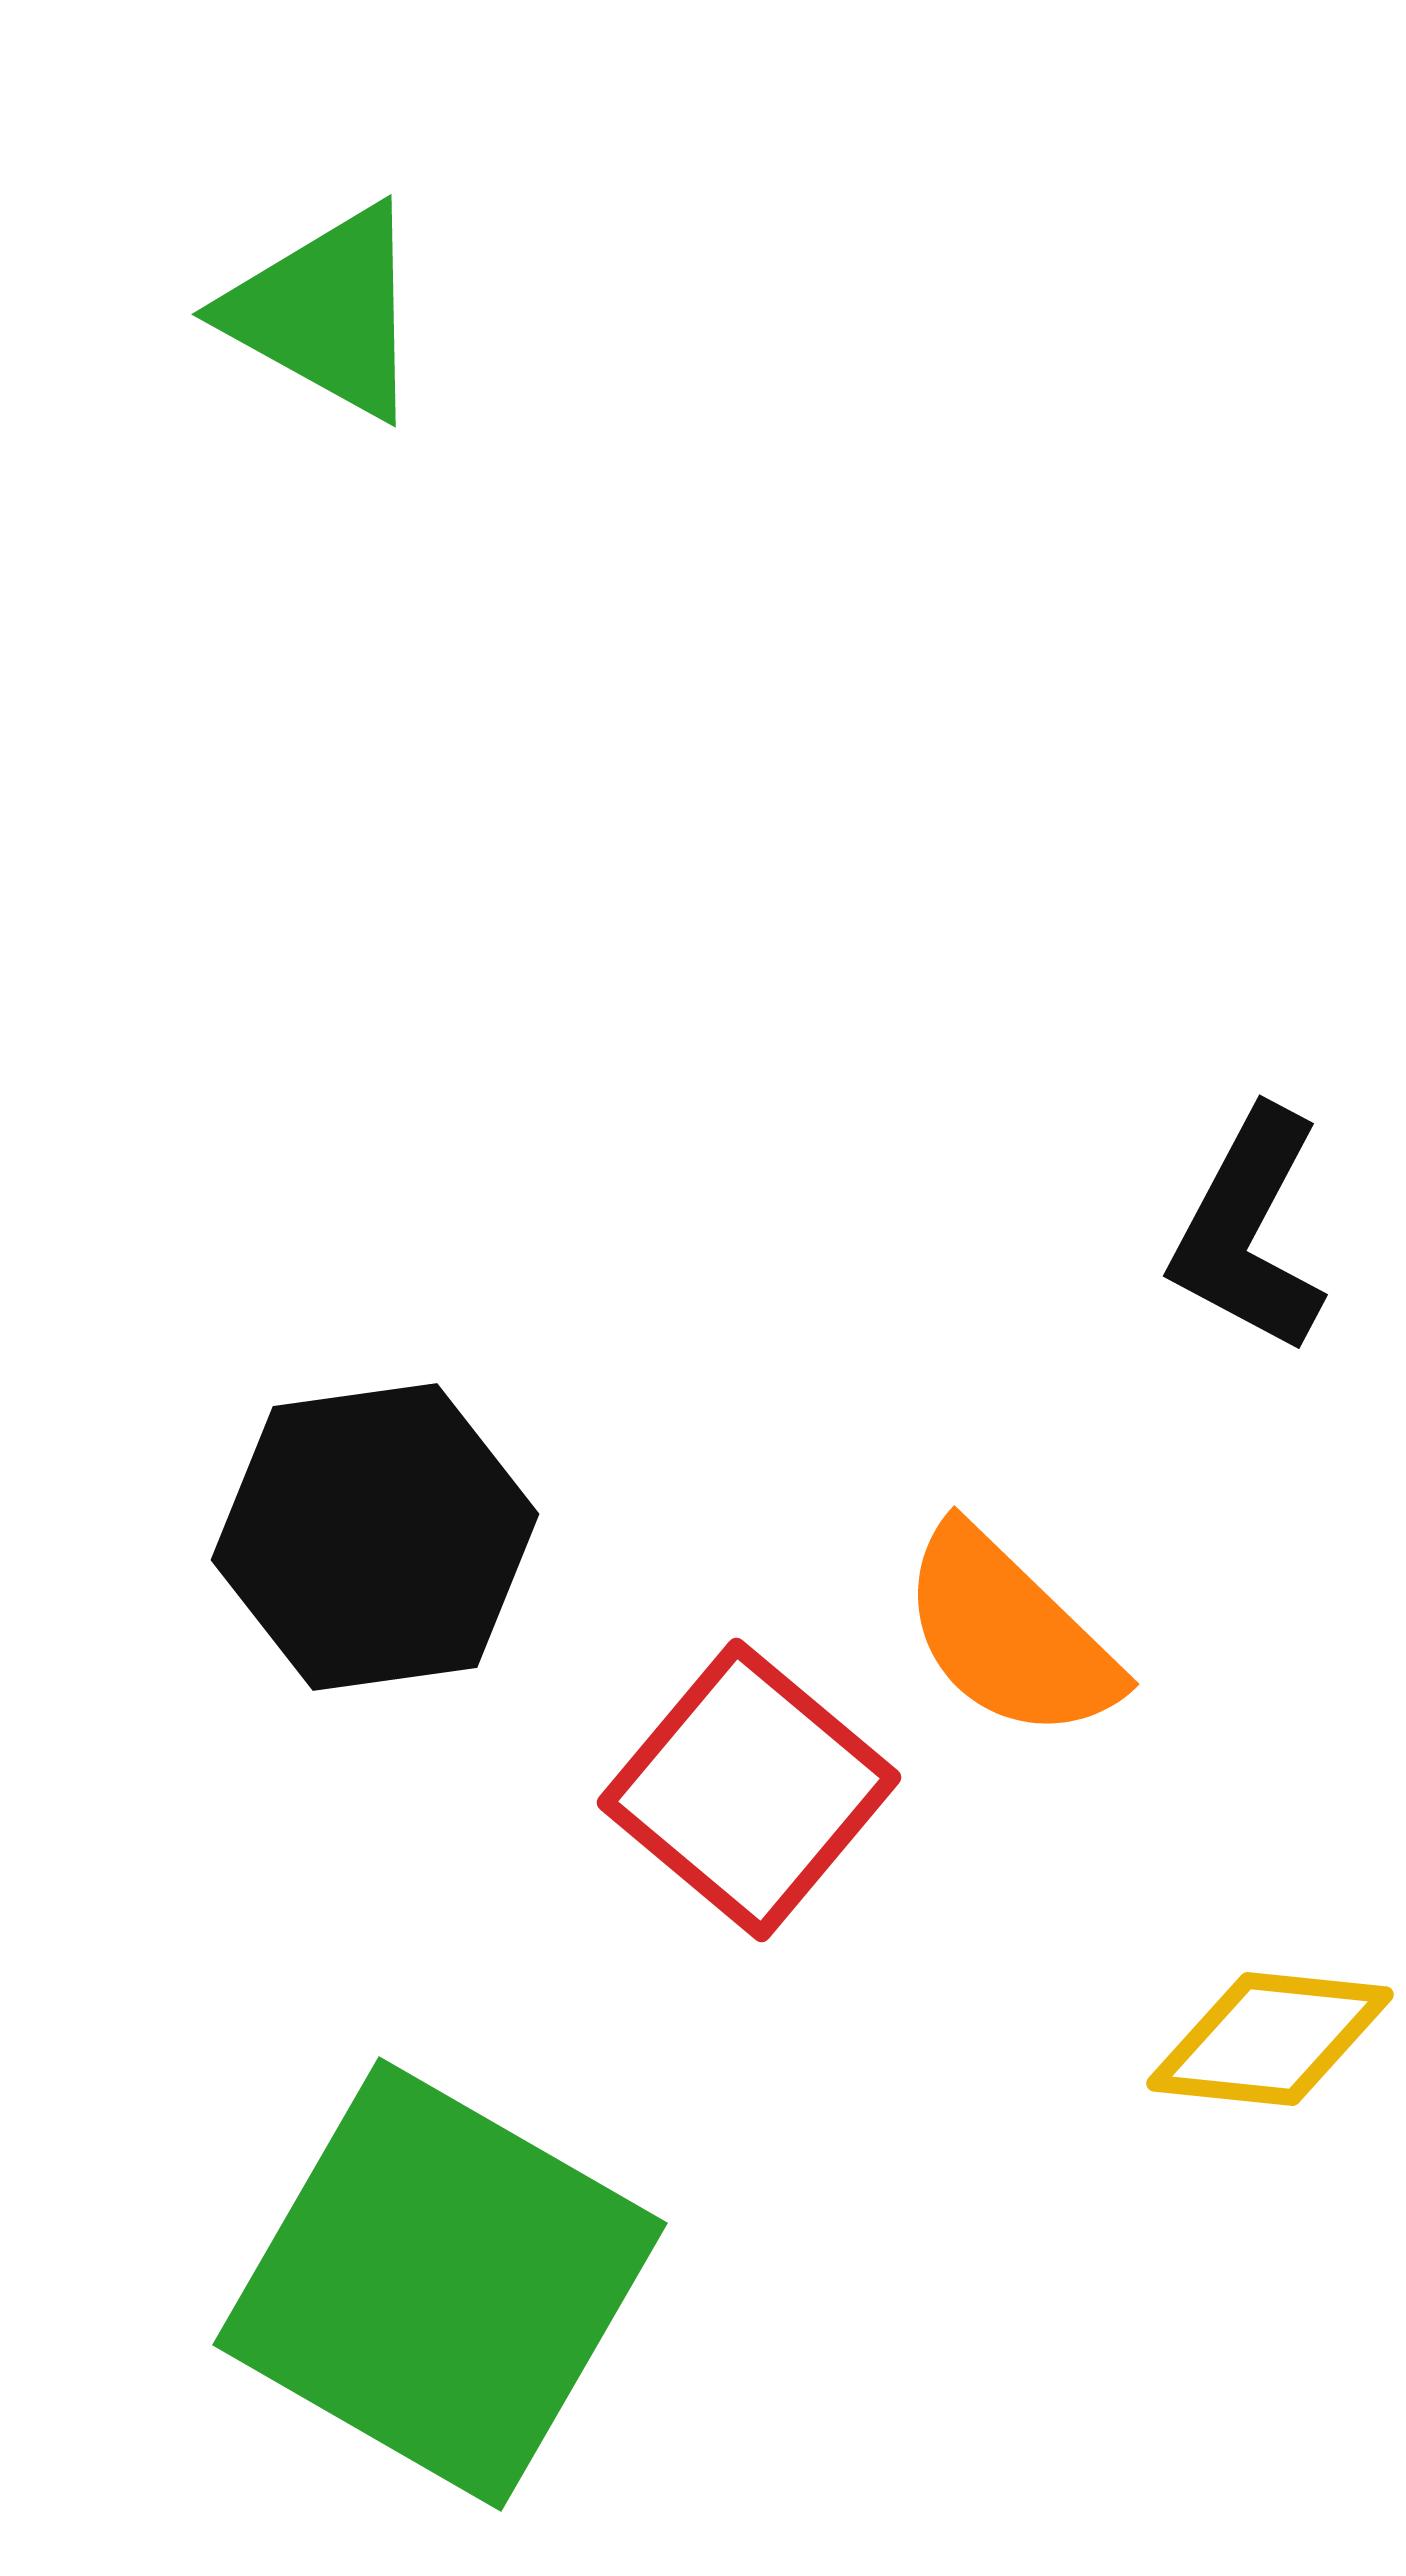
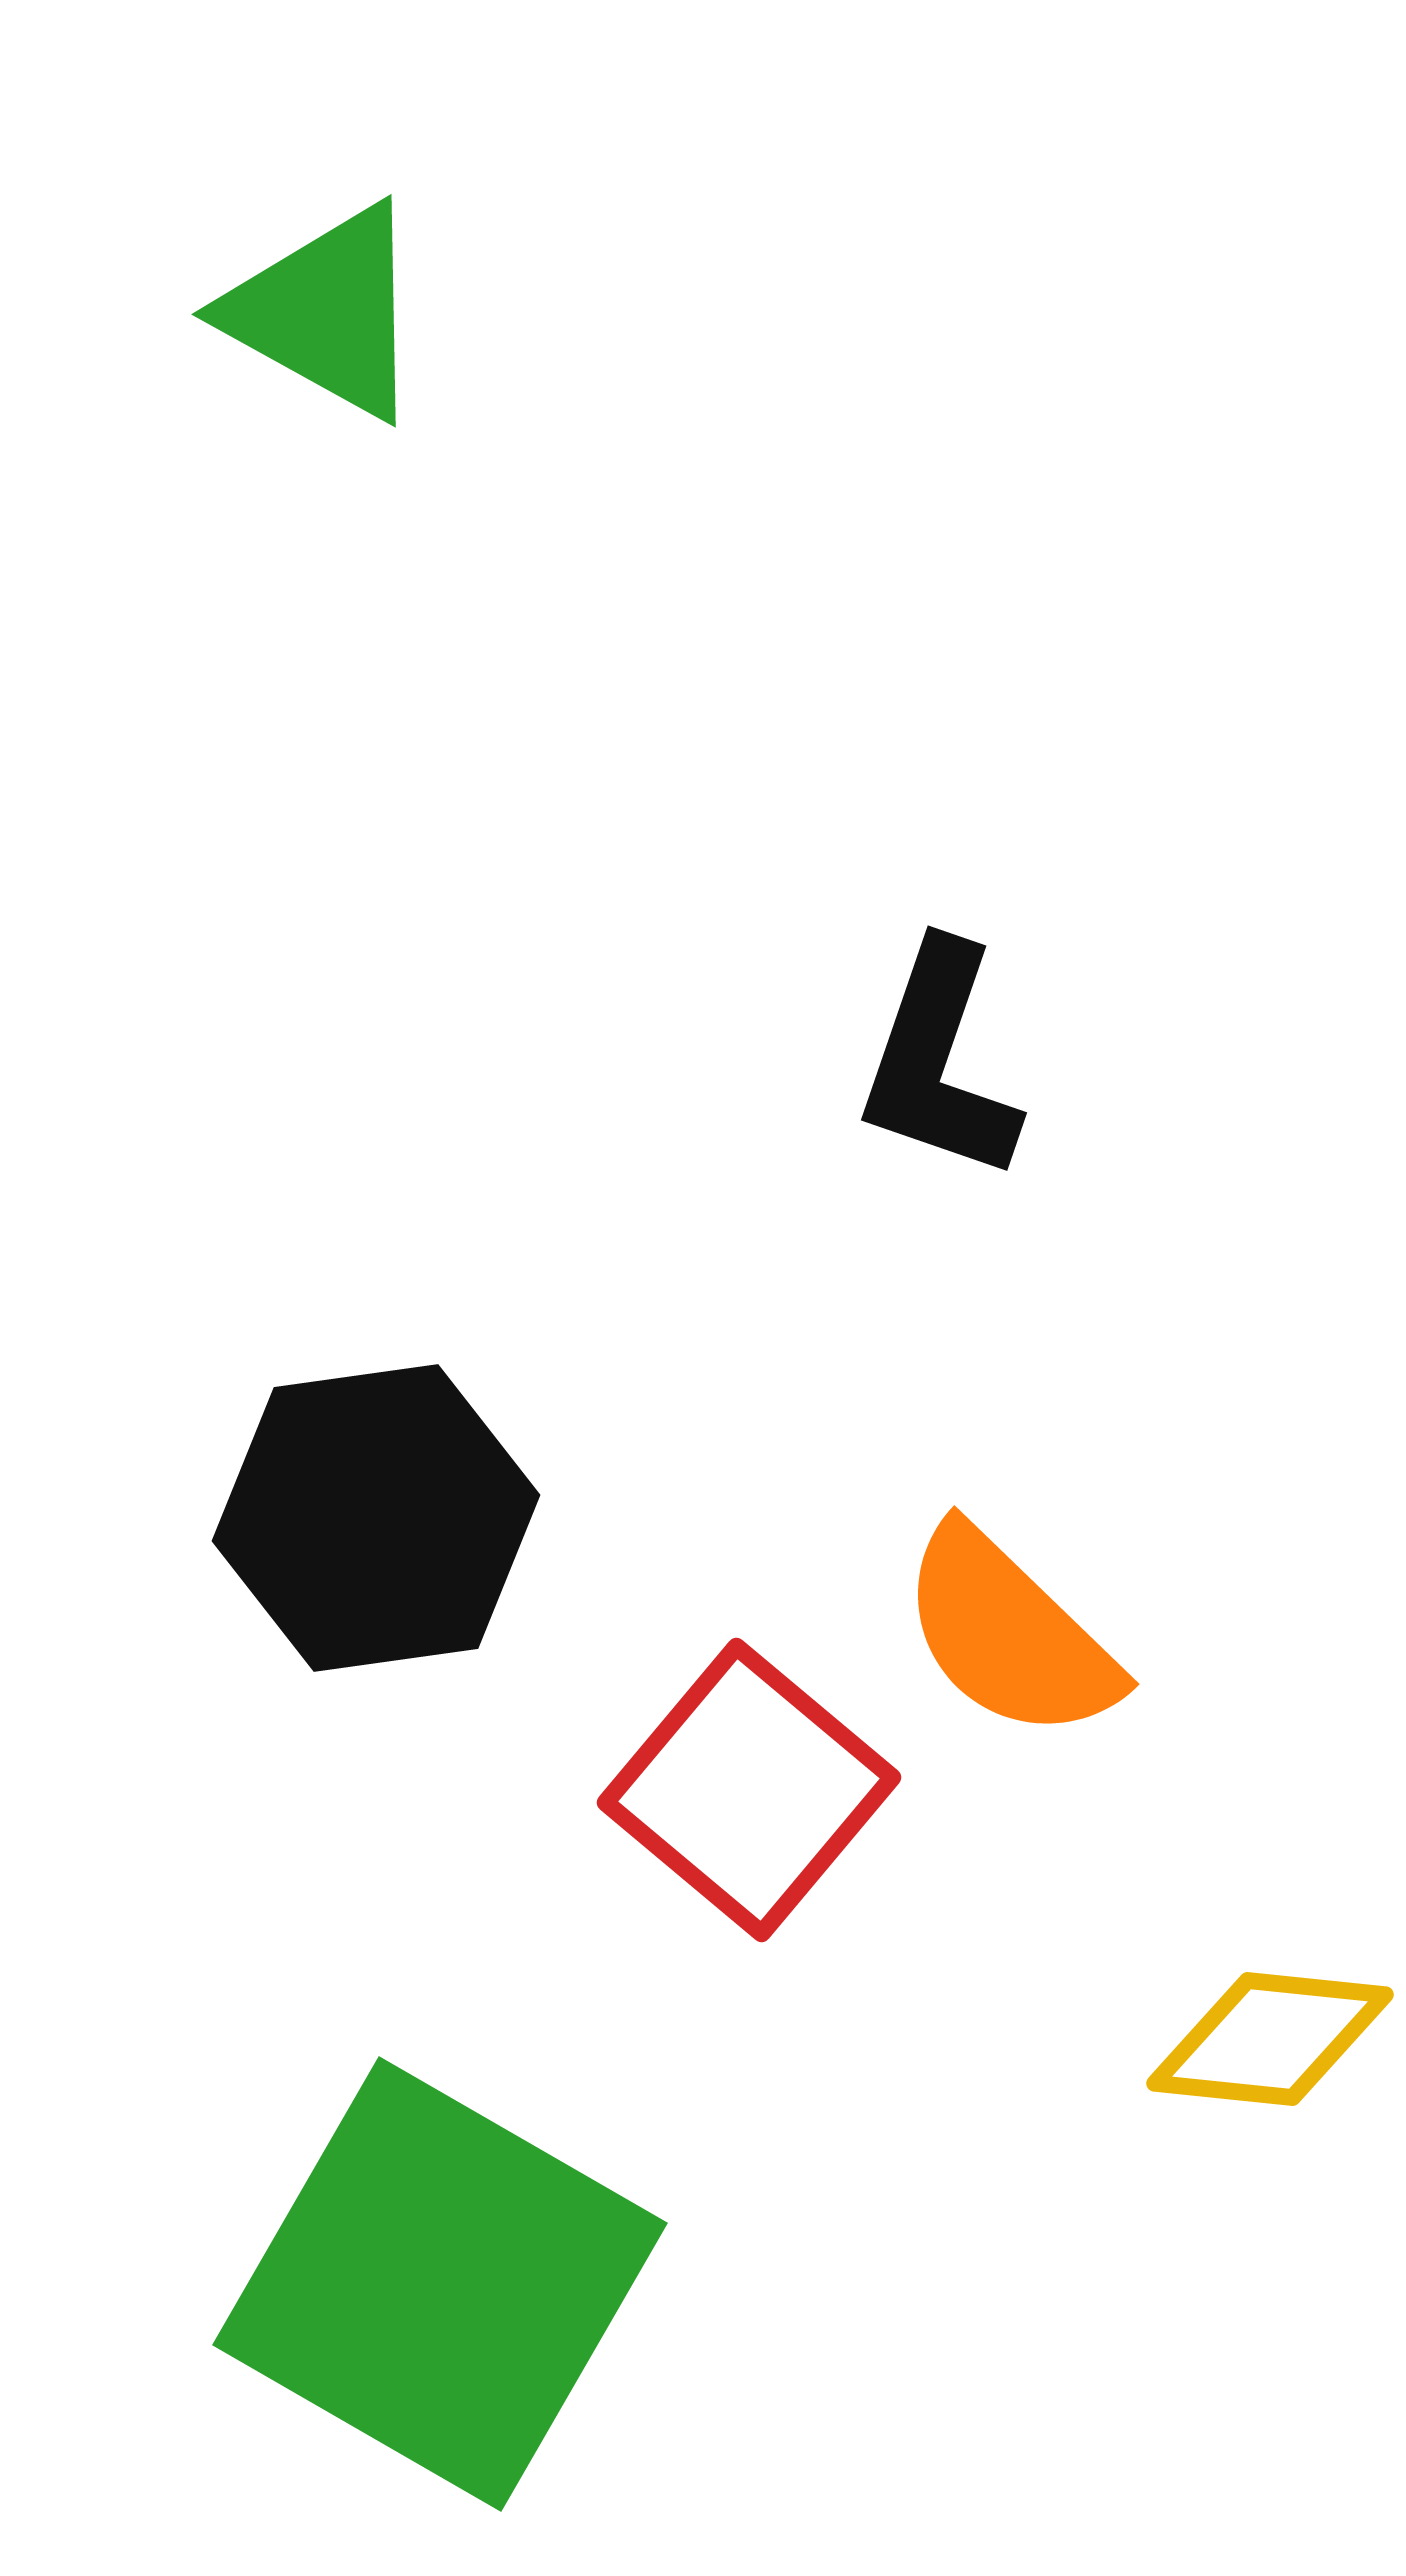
black L-shape: moved 310 px left, 169 px up; rotated 9 degrees counterclockwise
black hexagon: moved 1 px right, 19 px up
